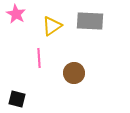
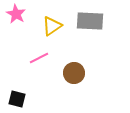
pink line: rotated 66 degrees clockwise
